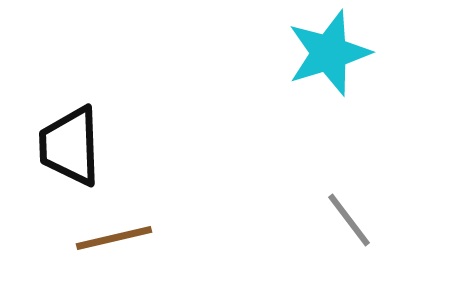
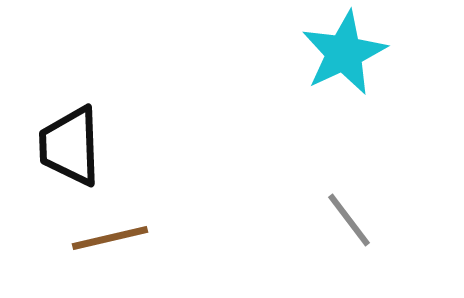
cyan star: moved 15 px right; rotated 8 degrees counterclockwise
brown line: moved 4 px left
